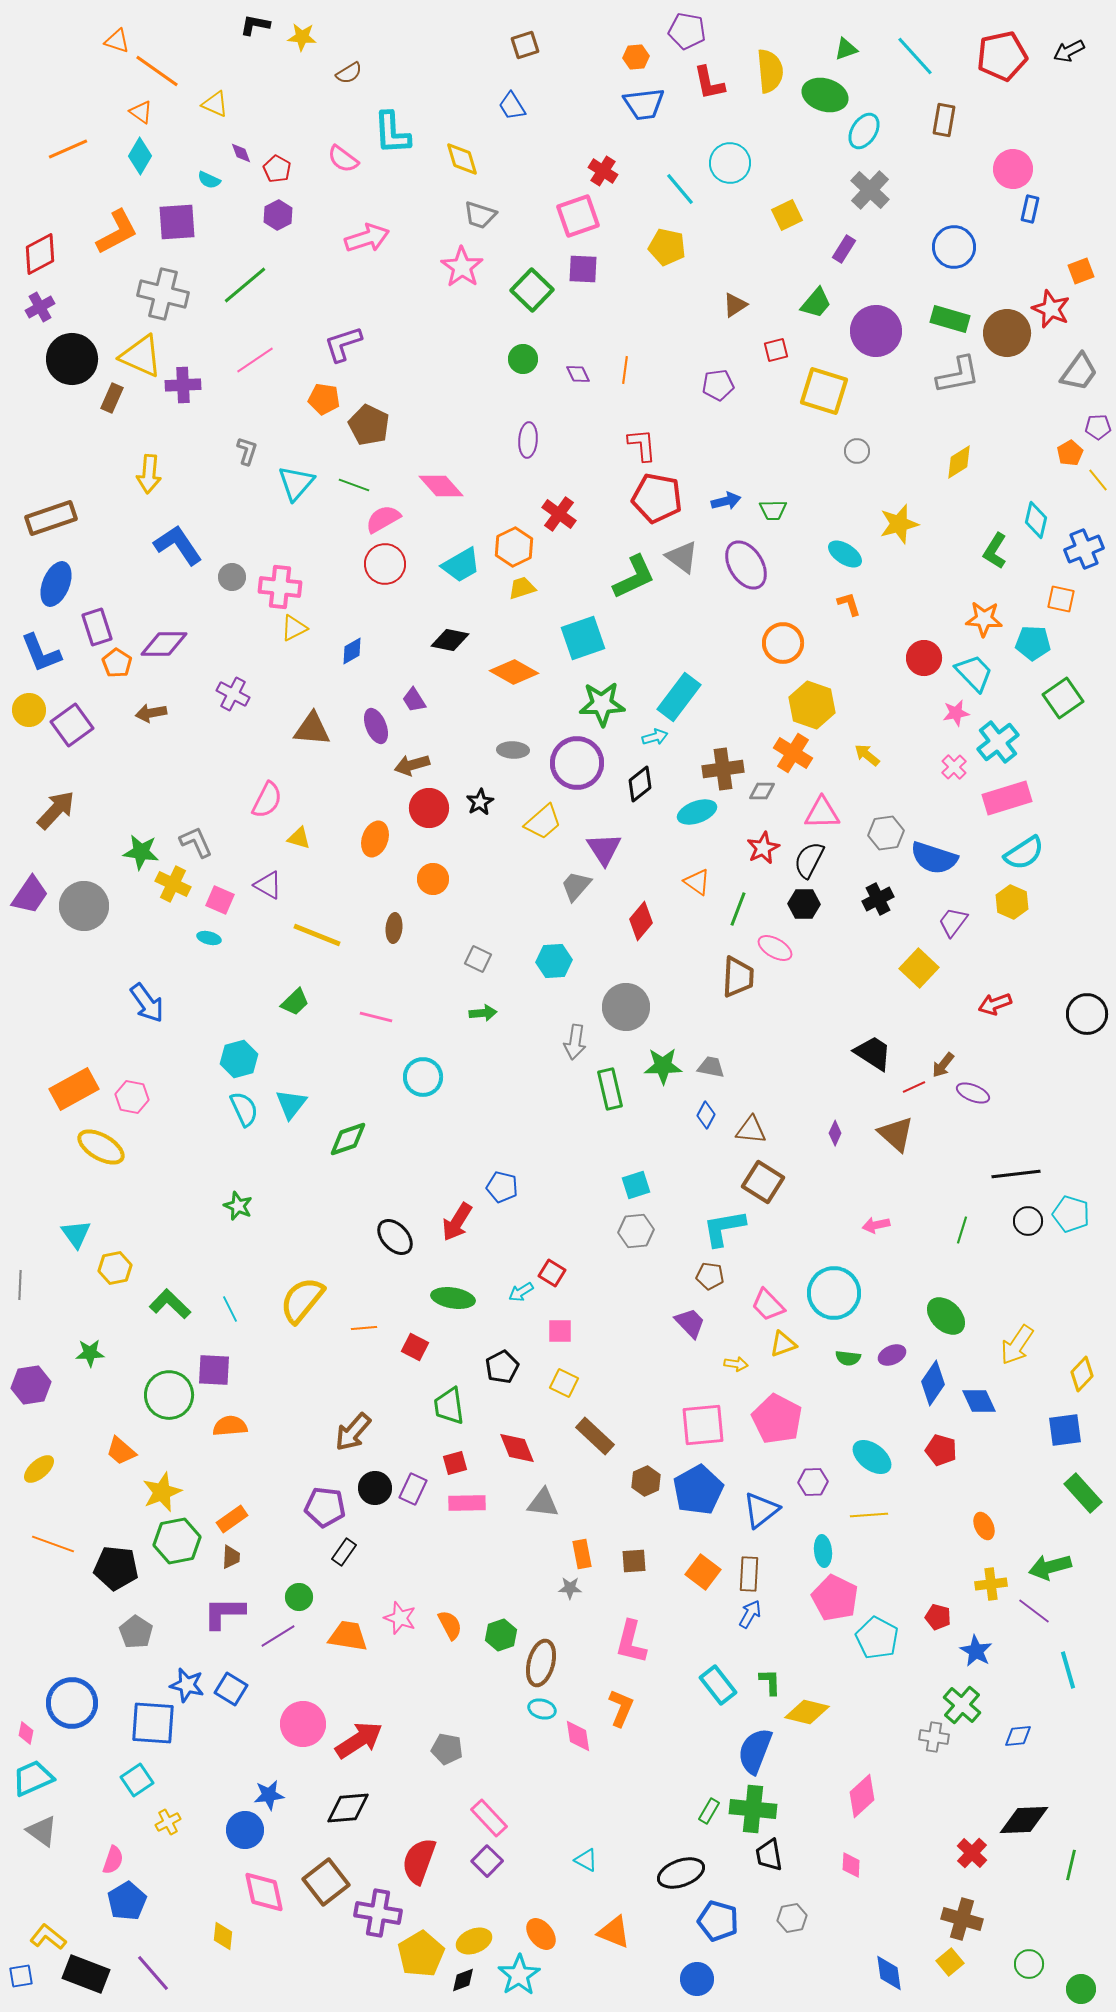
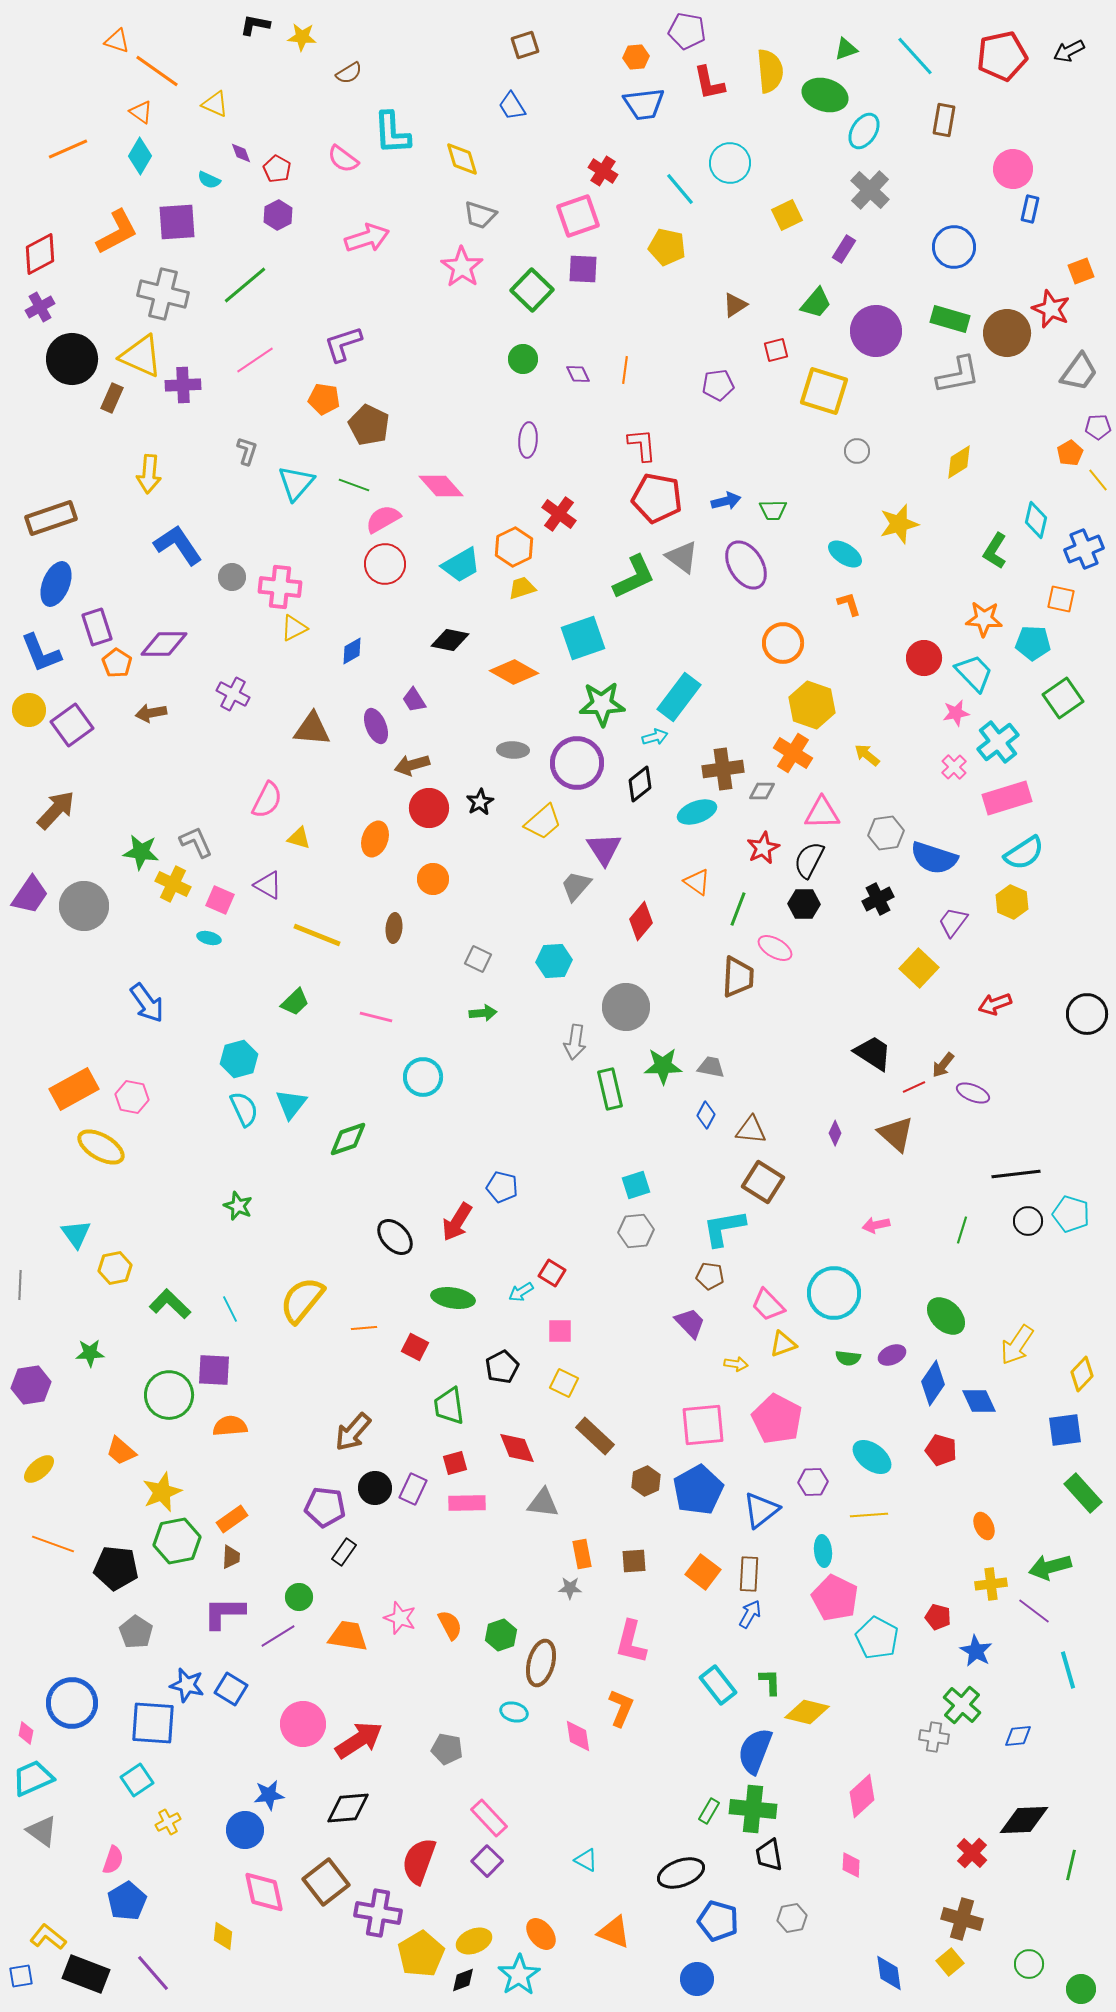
cyan ellipse at (542, 1709): moved 28 px left, 3 px down
